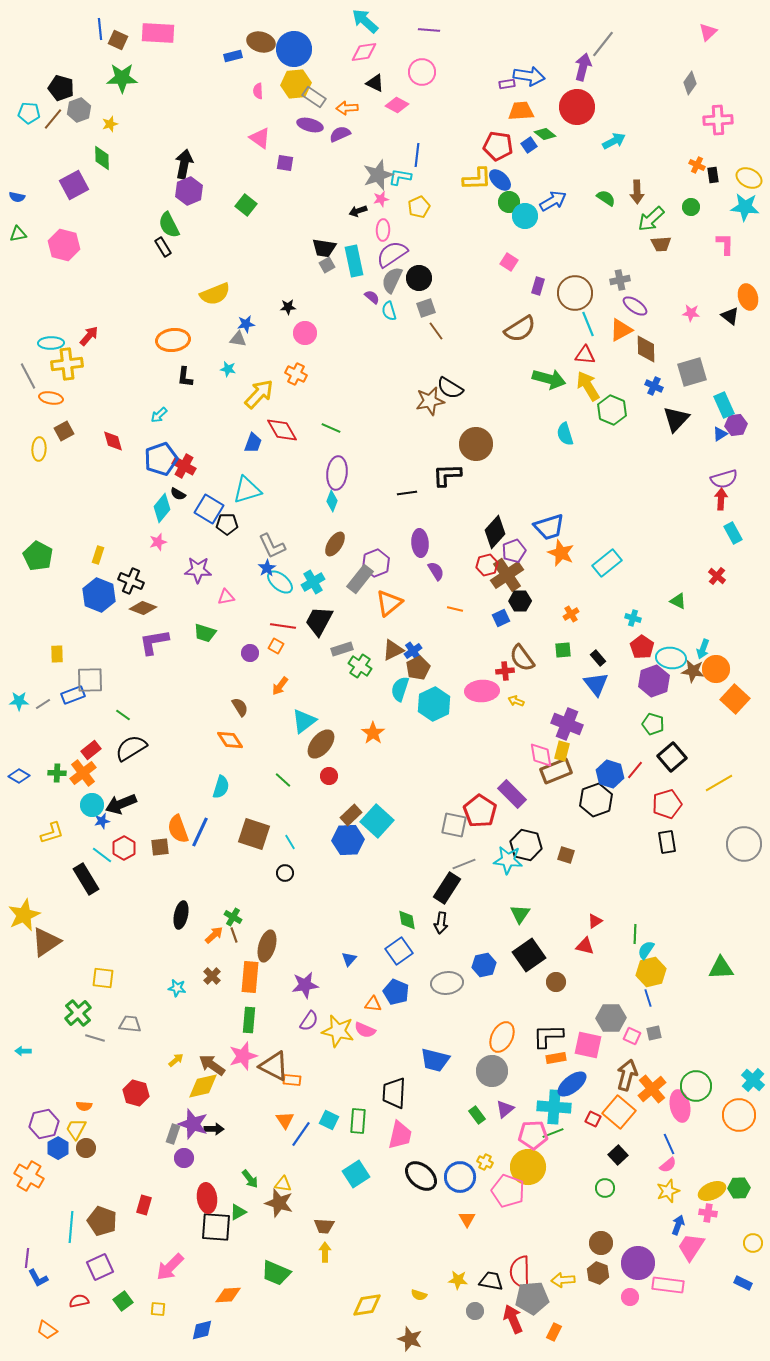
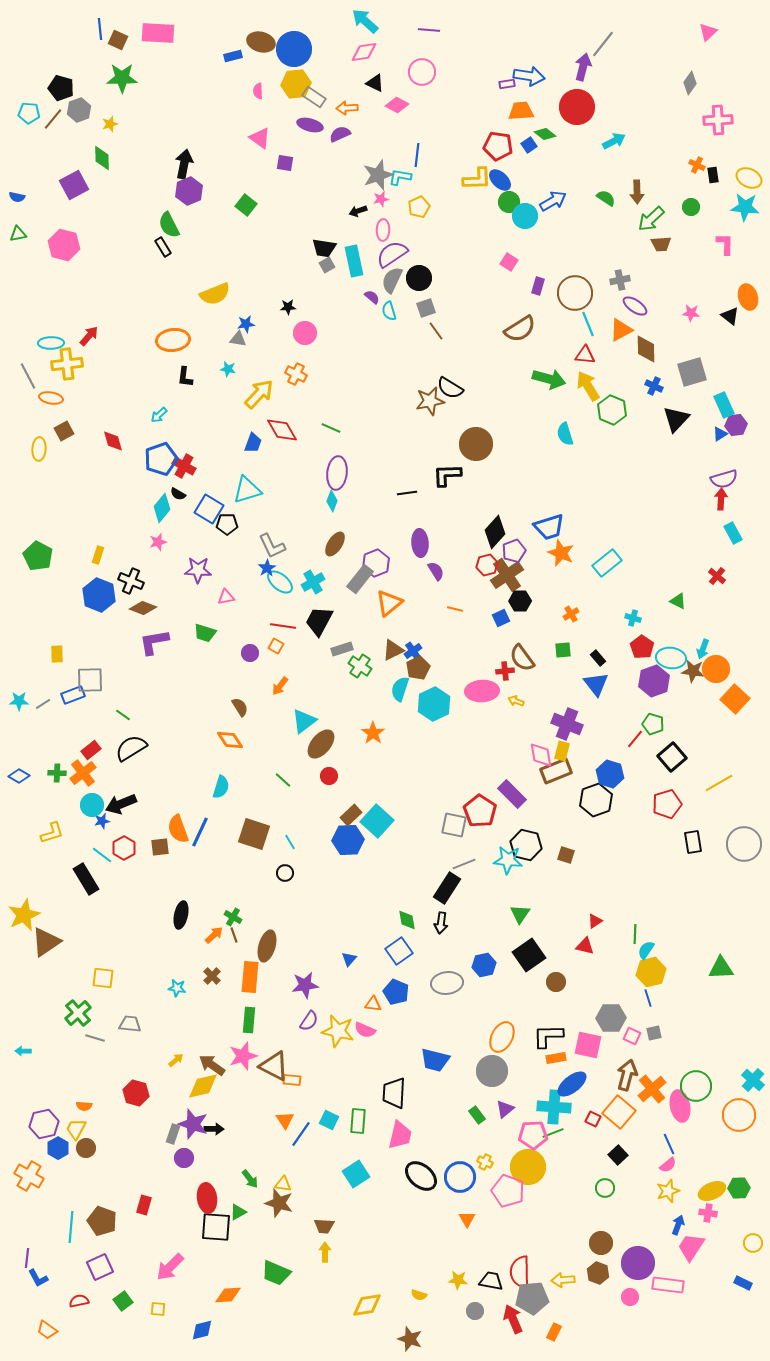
red line at (635, 770): moved 31 px up
black rectangle at (667, 842): moved 26 px right
